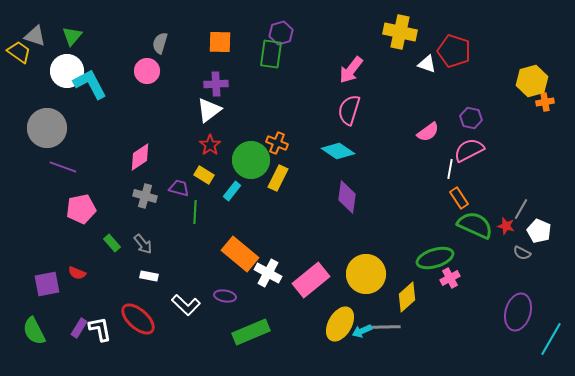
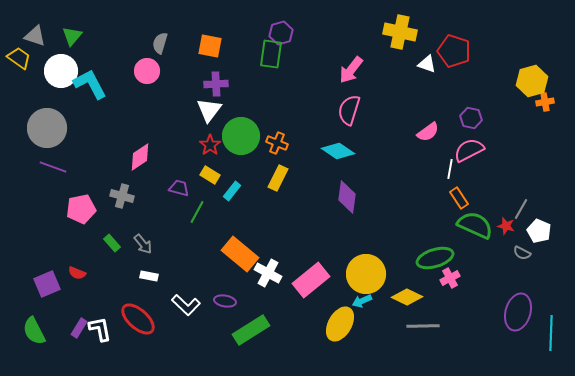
orange square at (220, 42): moved 10 px left, 4 px down; rotated 10 degrees clockwise
yellow trapezoid at (19, 52): moved 6 px down
white circle at (67, 71): moved 6 px left
white triangle at (209, 110): rotated 16 degrees counterclockwise
green circle at (251, 160): moved 10 px left, 24 px up
purple line at (63, 167): moved 10 px left
yellow rectangle at (204, 175): moved 6 px right
gray cross at (145, 196): moved 23 px left
green line at (195, 212): moved 2 px right; rotated 25 degrees clockwise
purple square at (47, 284): rotated 12 degrees counterclockwise
purple ellipse at (225, 296): moved 5 px down
yellow diamond at (407, 297): rotated 68 degrees clockwise
gray line at (384, 327): moved 39 px right, 1 px up
cyan arrow at (362, 331): moved 30 px up
green rectangle at (251, 332): moved 2 px up; rotated 9 degrees counterclockwise
cyan line at (551, 339): moved 6 px up; rotated 28 degrees counterclockwise
